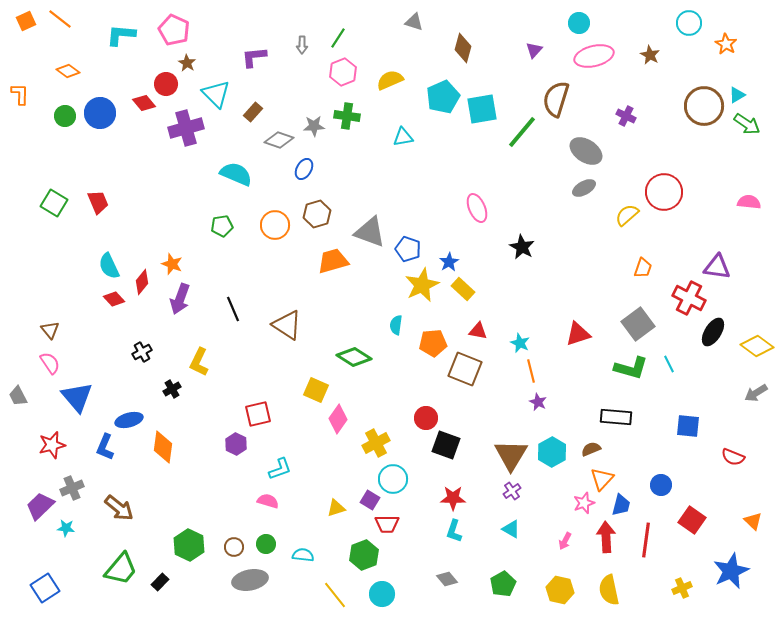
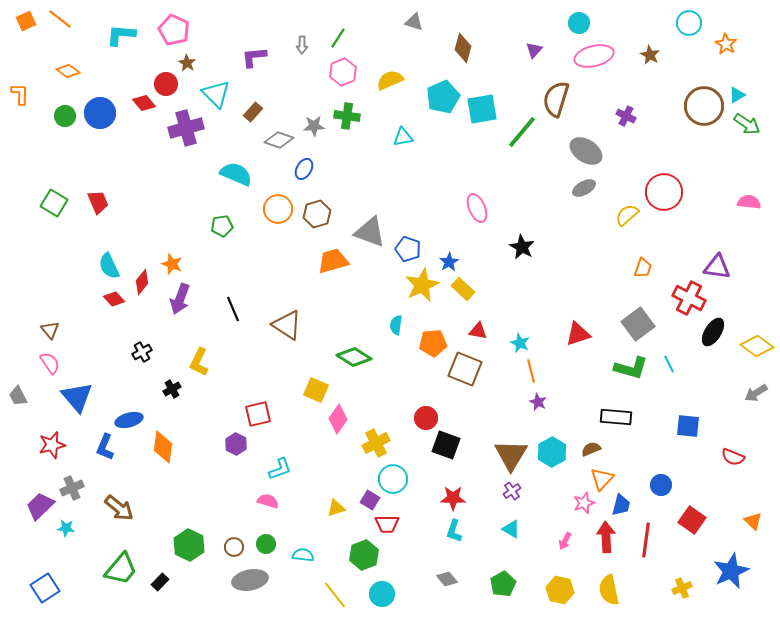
orange circle at (275, 225): moved 3 px right, 16 px up
